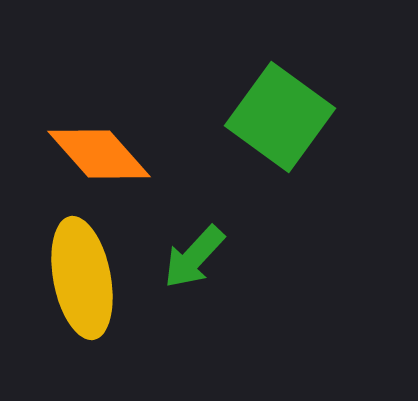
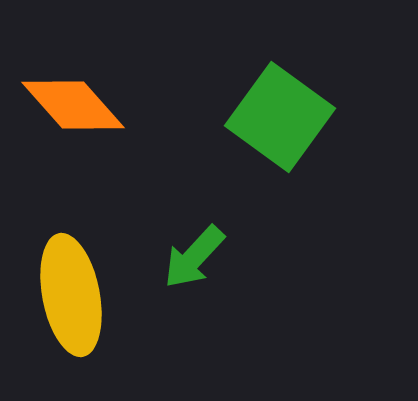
orange diamond: moved 26 px left, 49 px up
yellow ellipse: moved 11 px left, 17 px down
